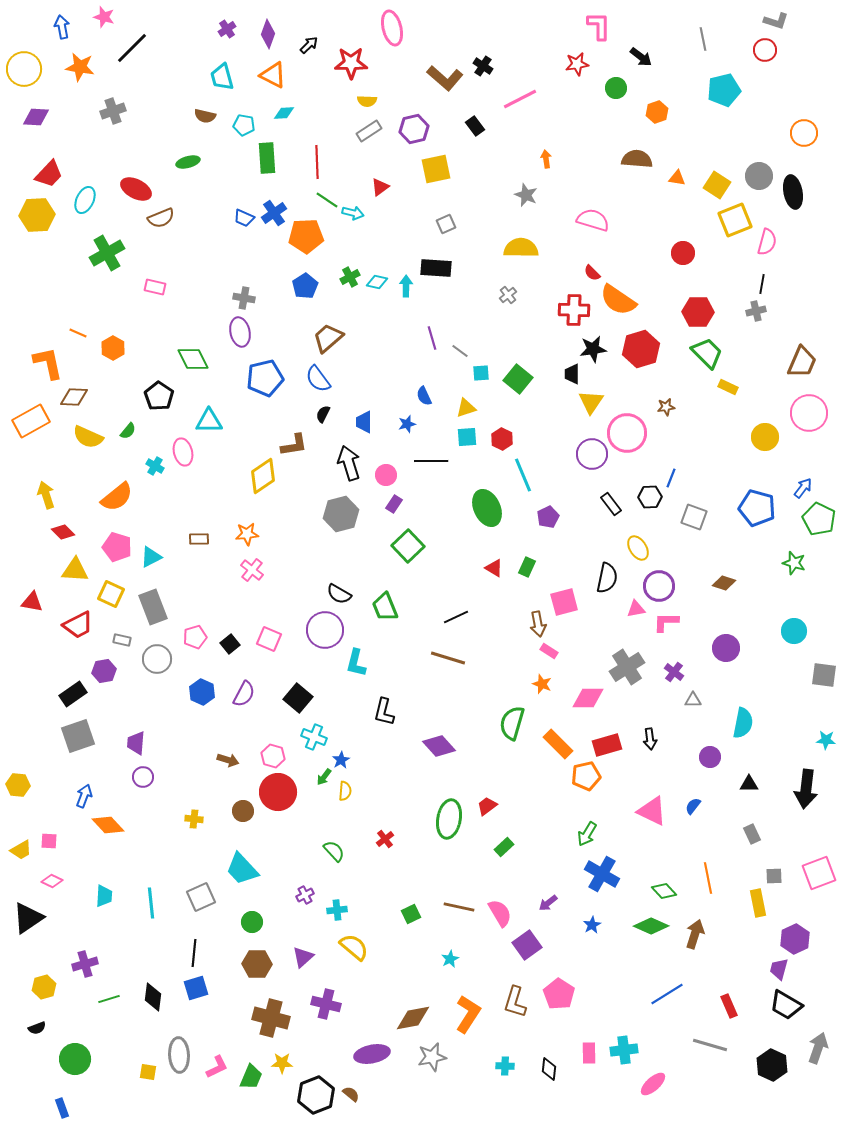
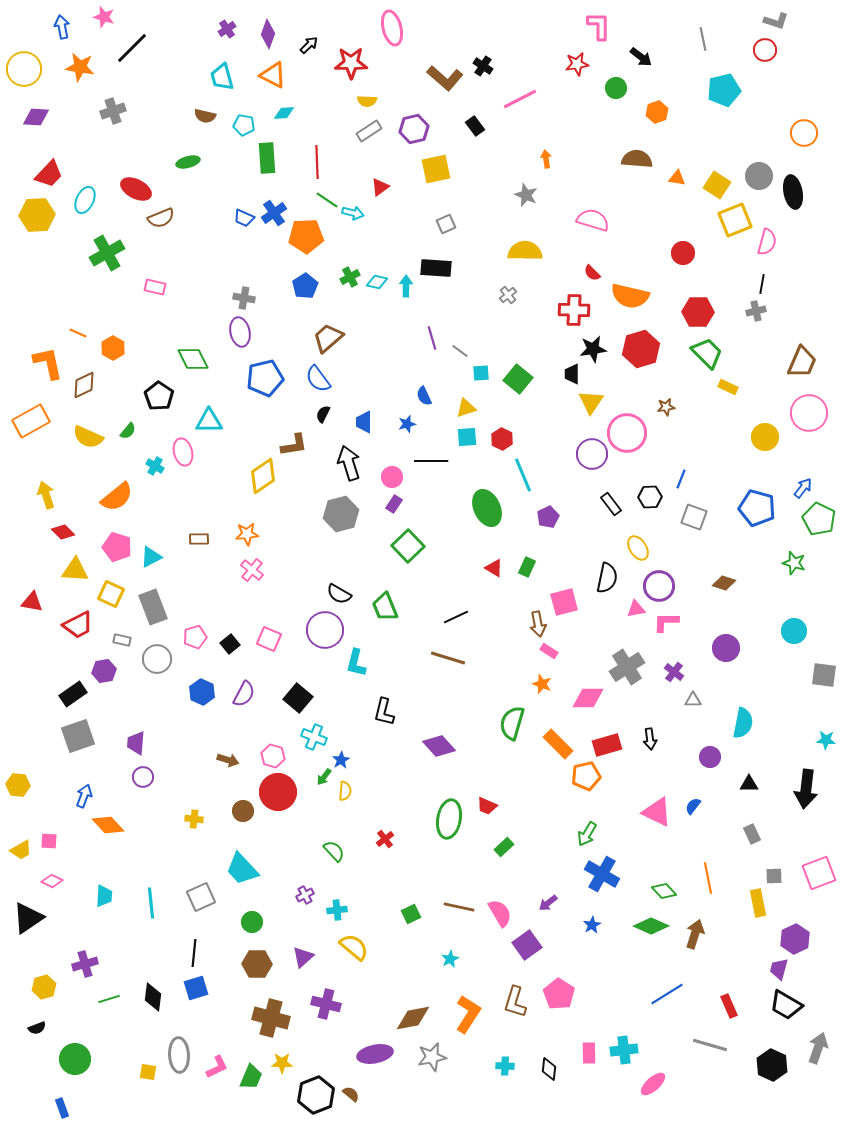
yellow semicircle at (521, 248): moved 4 px right, 3 px down
orange semicircle at (618, 300): moved 12 px right, 4 px up; rotated 21 degrees counterclockwise
brown diamond at (74, 397): moved 10 px right, 12 px up; rotated 28 degrees counterclockwise
pink circle at (386, 475): moved 6 px right, 2 px down
blue line at (671, 478): moved 10 px right, 1 px down
red trapezoid at (487, 806): rotated 120 degrees counterclockwise
pink triangle at (652, 811): moved 5 px right, 1 px down
purple ellipse at (372, 1054): moved 3 px right
